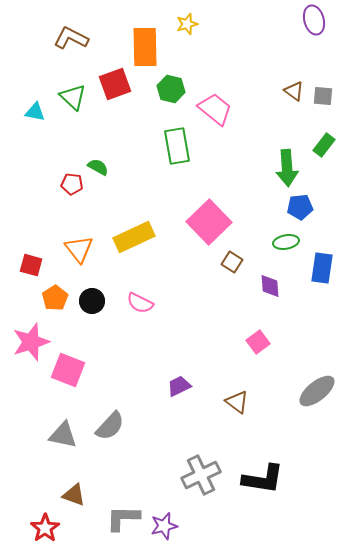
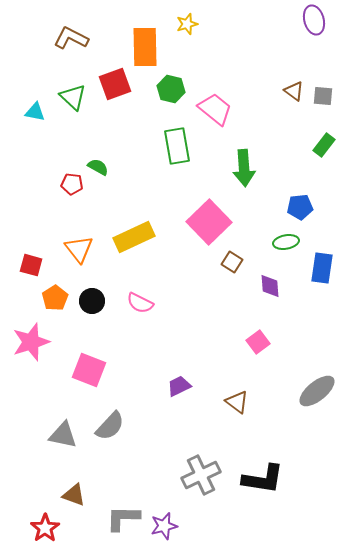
green arrow at (287, 168): moved 43 px left
pink square at (68, 370): moved 21 px right
